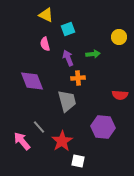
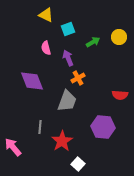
pink semicircle: moved 1 px right, 4 px down
green arrow: moved 12 px up; rotated 24 degrees counterclockwise
orange cross: rotated 24 degrees counterclockwise
gray trapezoid: rotated 35 degrees clockwise
gray line: moved 1 px right; rotated 48 degrees clockwise
pink arrow: moved 9 px left, 6 px down
white square: moved 3 px down; rotated 32 degrees clockwise
